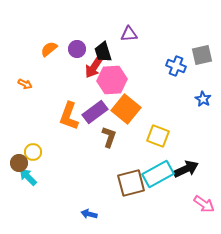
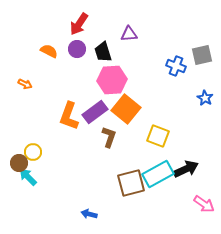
orange semicircle: moved 2 px down; rotated 66 degrees clockwise
red arrow: moved 15 px left, 43 px up
blue star: moved 2 px right, 1 px up
